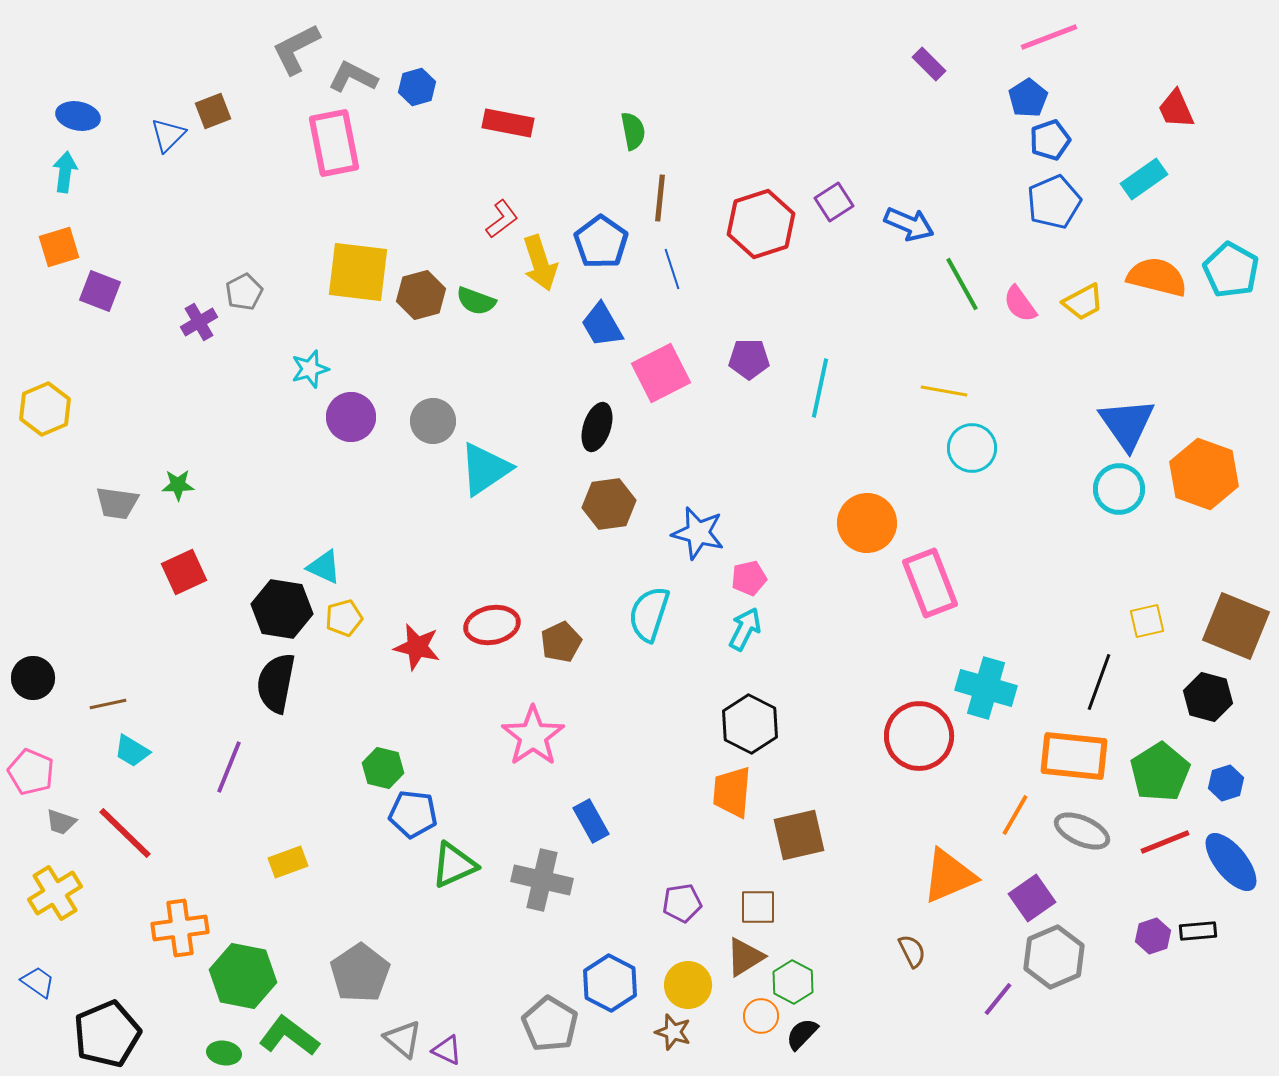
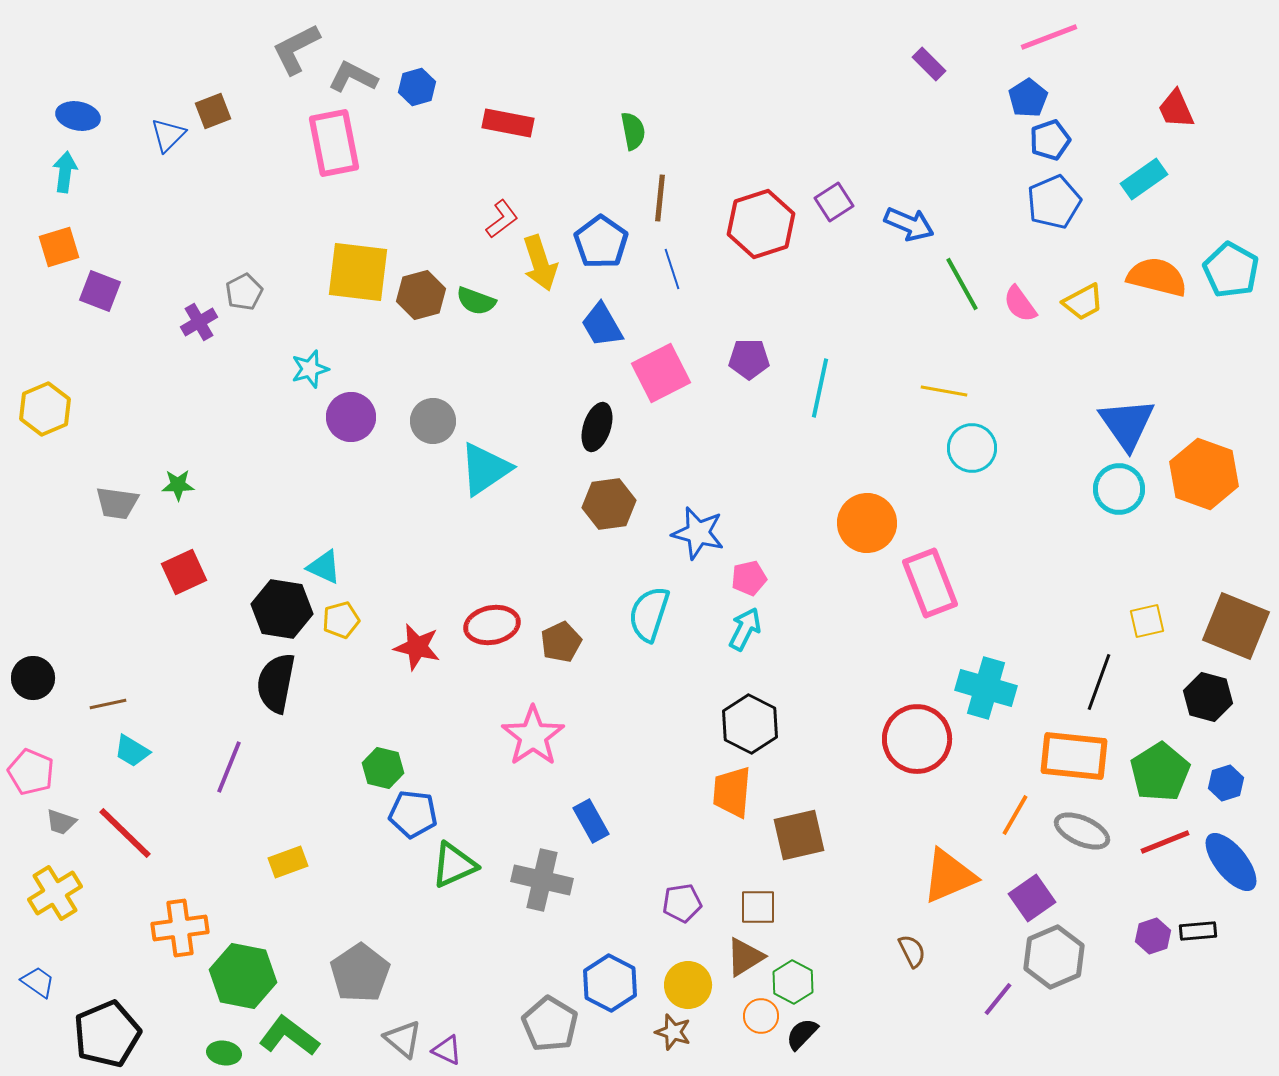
yellow pentagon at (344, 618): moved 3 px left, 2 px down
red circle at (919, 736): moved 2 px left, 3 px down
